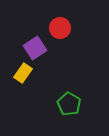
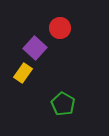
purple square: rotated 15 degrees counterclockwise
green pentagon: moved 6 px left
